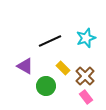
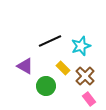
cyan star: moved 5 px left, 8 px down
pink rectangle: moved 3 px right, 2 px down
